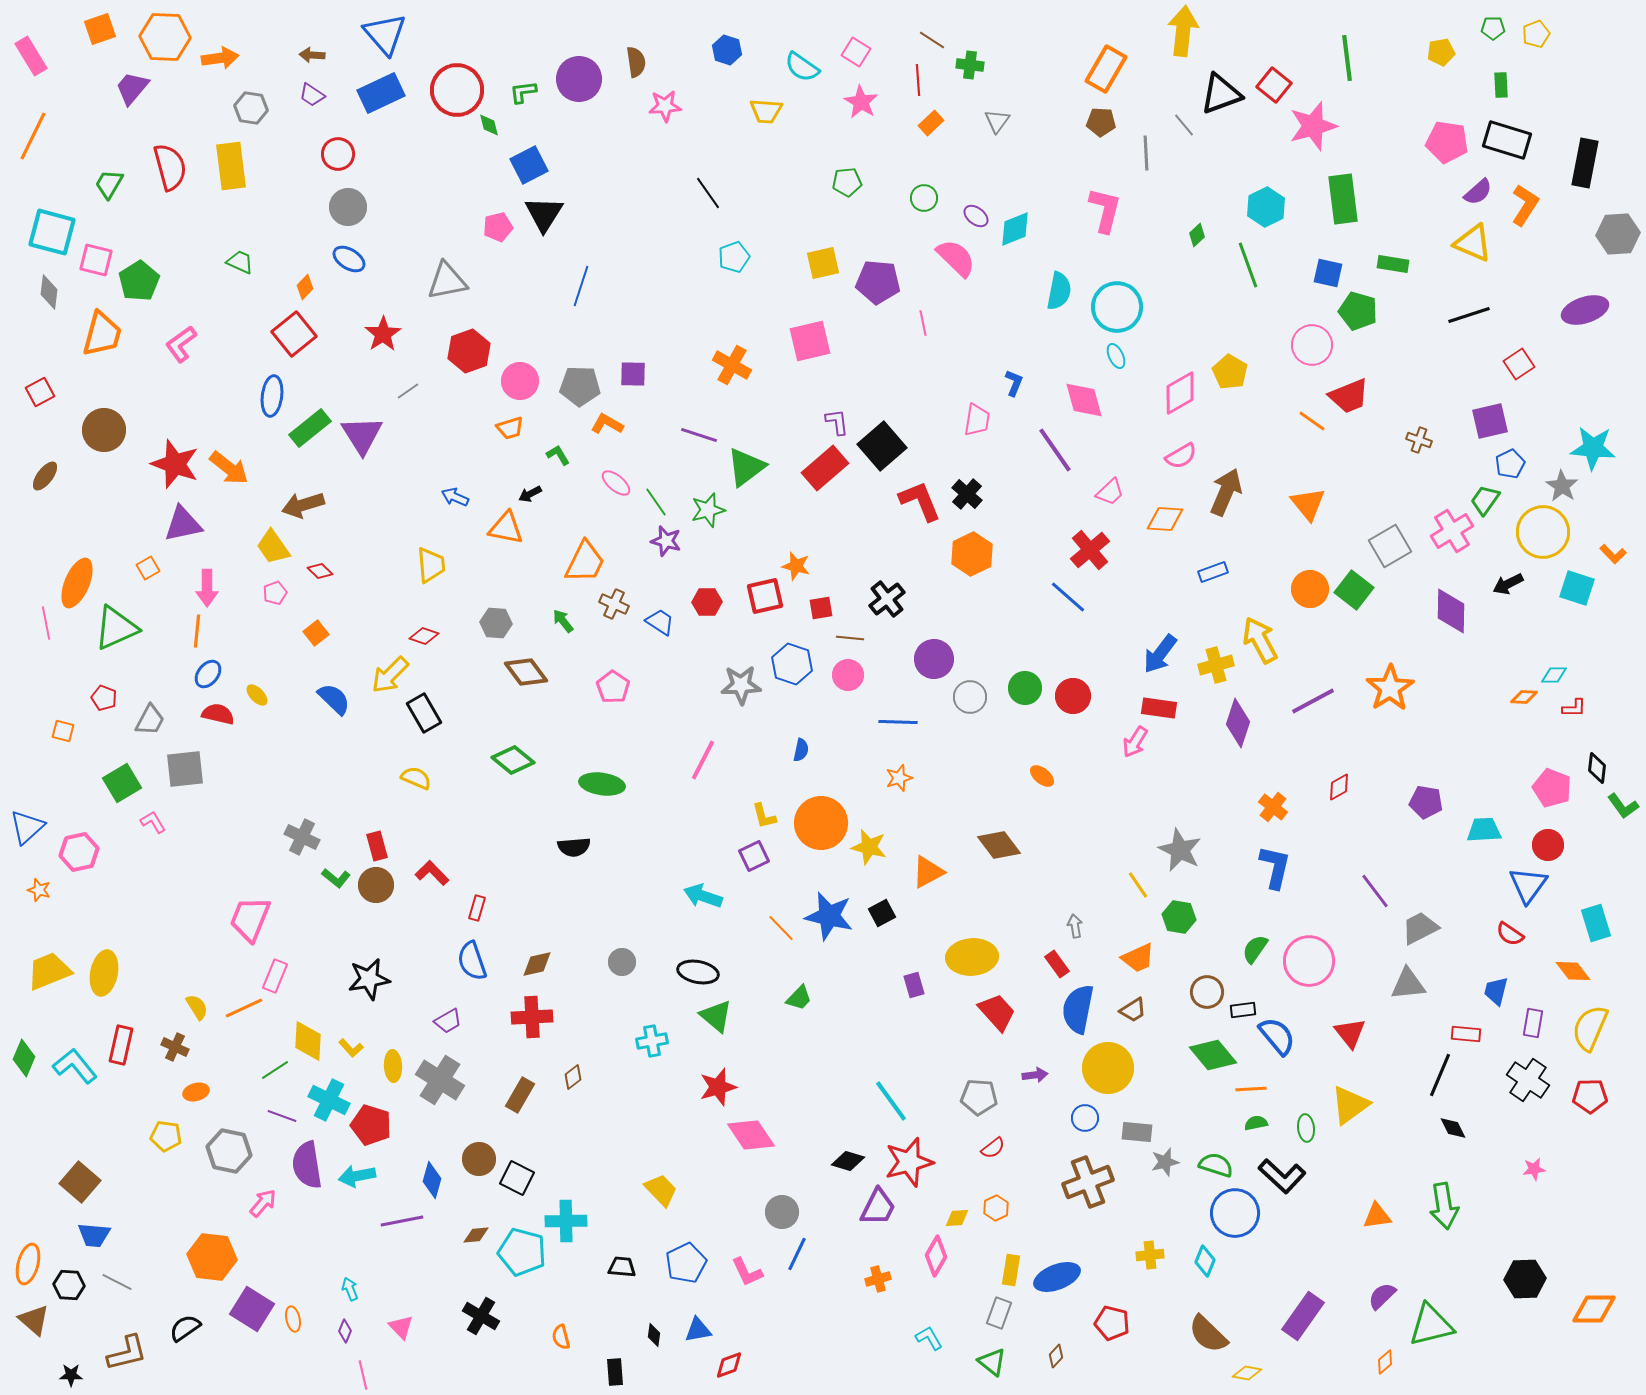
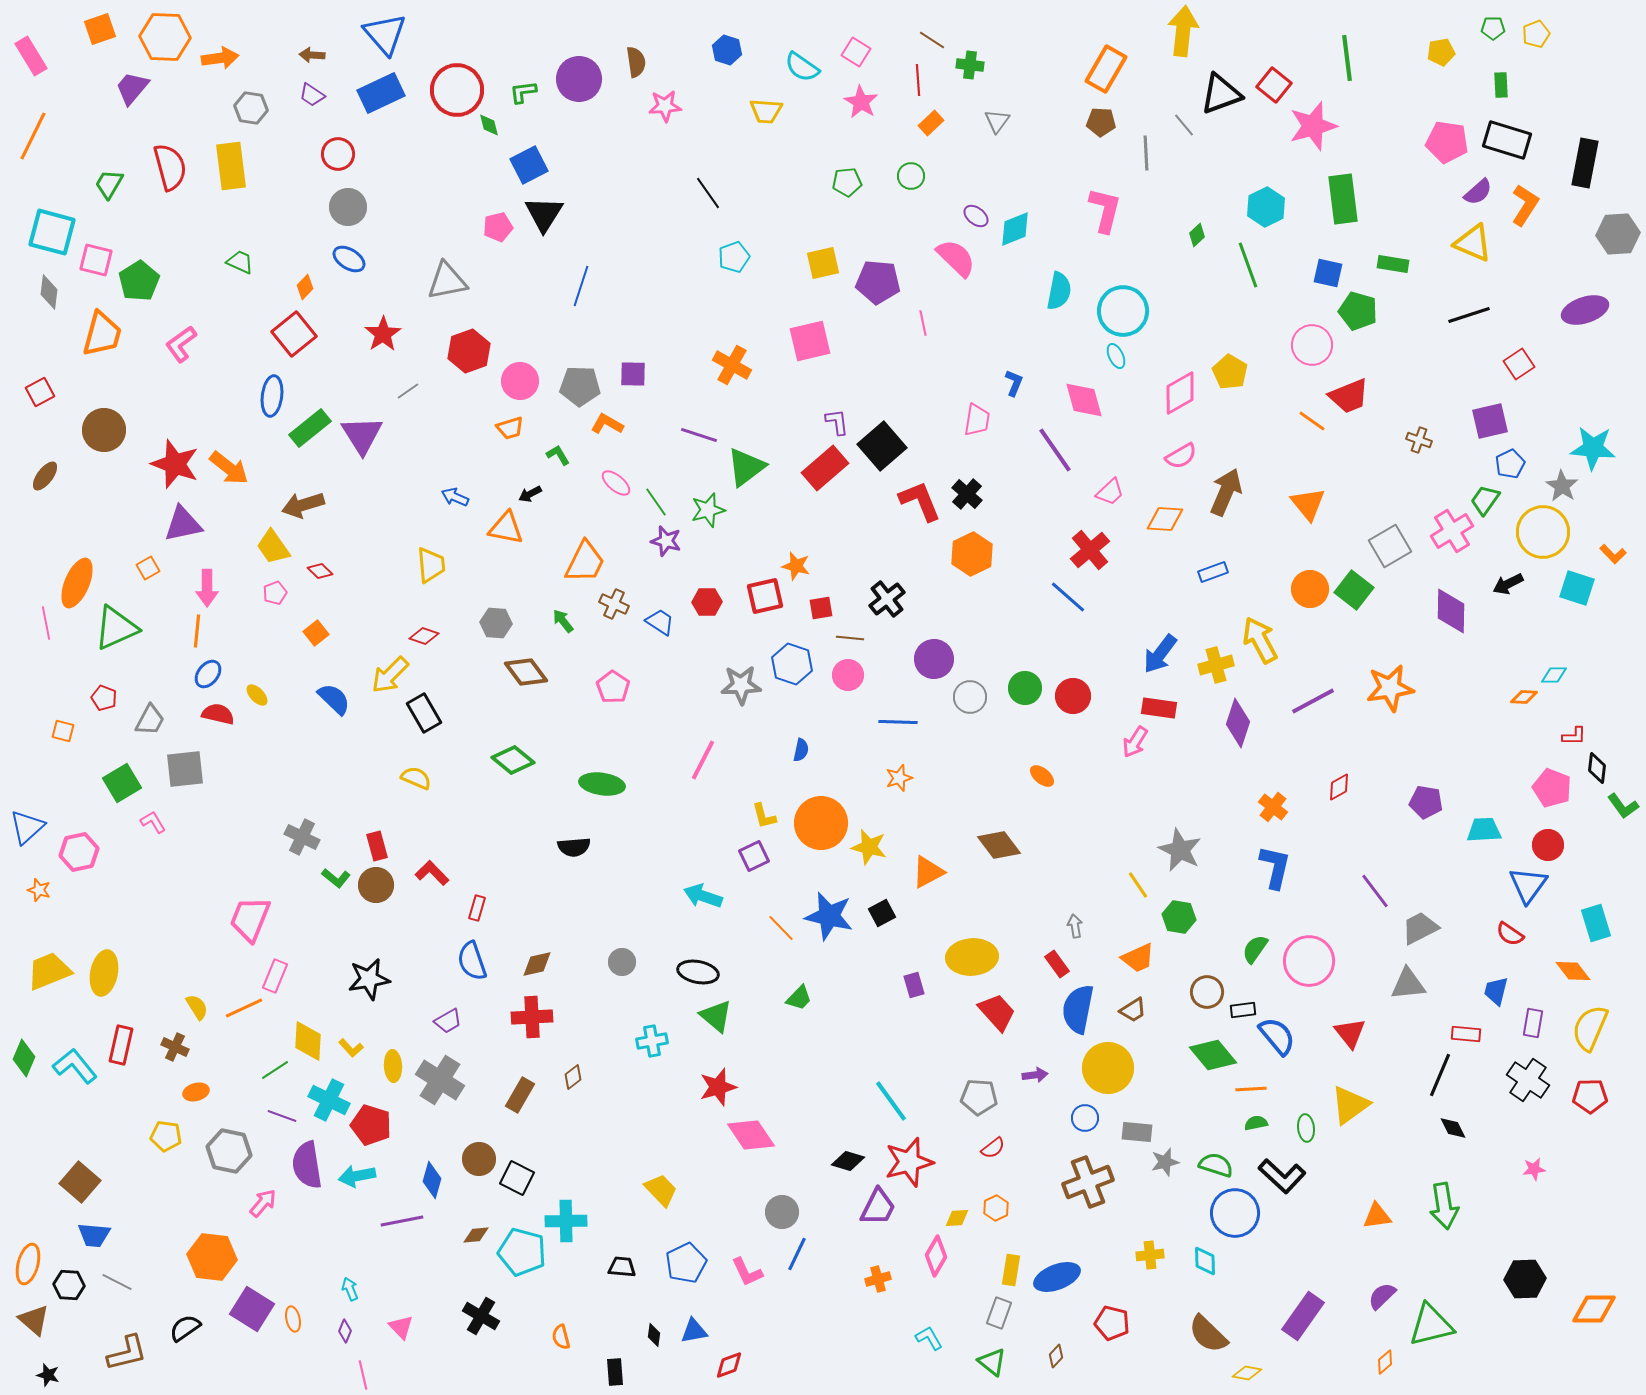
green circle at (924, 198): moved 13 px left, 22 px up
cyan circle at (1117, 307): moved 6 px right, 4 px down
orange star at (1390, 688): rotated 24 degrees clockwise
red L-shape at (1574, 708): moved 28 px down
cyan diamond at (1205, 1261): rotated 24 degrees counterclockwise
blue triangle at (698, 1330): moved 4 px left, 1 px down
black star at (71, 1375): moved 23 px left; rotated 15 degrees clockwise
